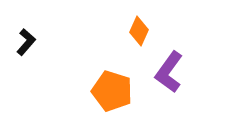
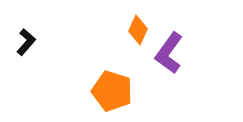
orange diamond: moved 1 px left, 1 px up
purple L-shape: moved 19 px up
